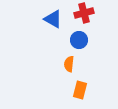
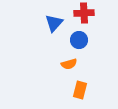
red cross: rotated 12 degrees clockwise
blue triangle: moved 1 px right, 4 px down; rotated 42 degrees clockwise
orange semicircle: rotated 112 degrees counterclockwise
